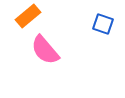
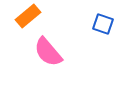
pink semicircle: moved 3 px right, 2 px down
